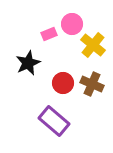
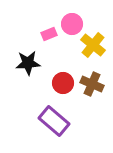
black star: rotated 20 degrees clockwise
